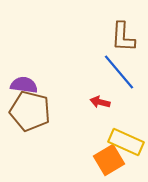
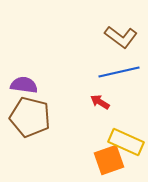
brown L-shape: moved 2 px left; rotated 56 degrees counterclockwise
blue line: rotated 63 degrees counterclockwise
red arrow: rotated 18 degrees clockwise
brown pentagon: moved 6 px down
orange square: rotated 12 degrees clockwise
